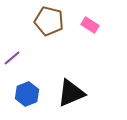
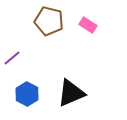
pink rectangle: moved 2 px left
blue hexagon: rotated 10 degrees counterclockwise
